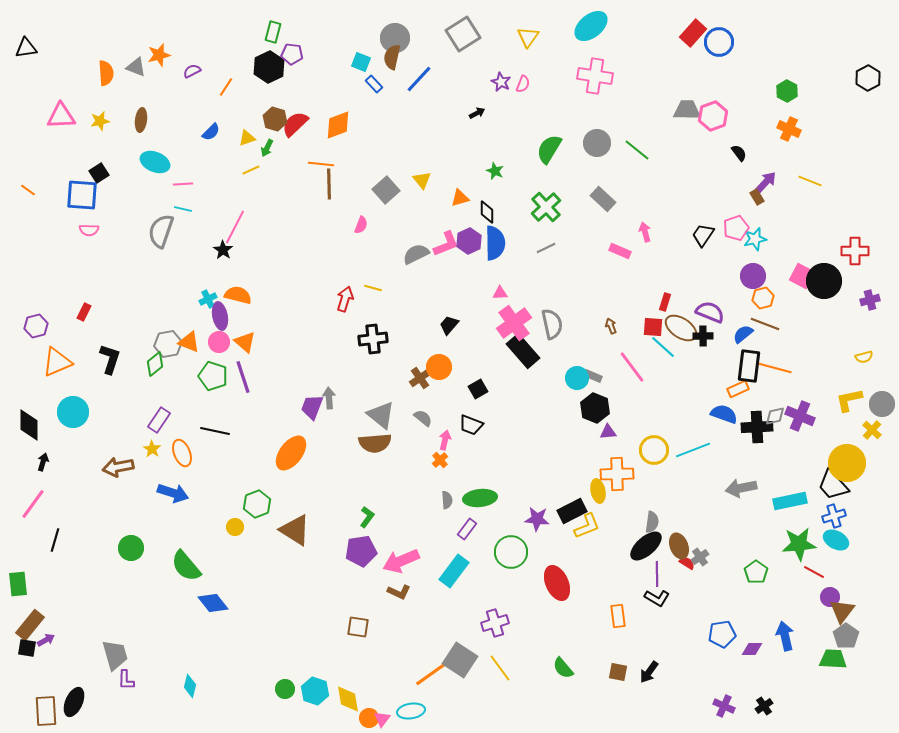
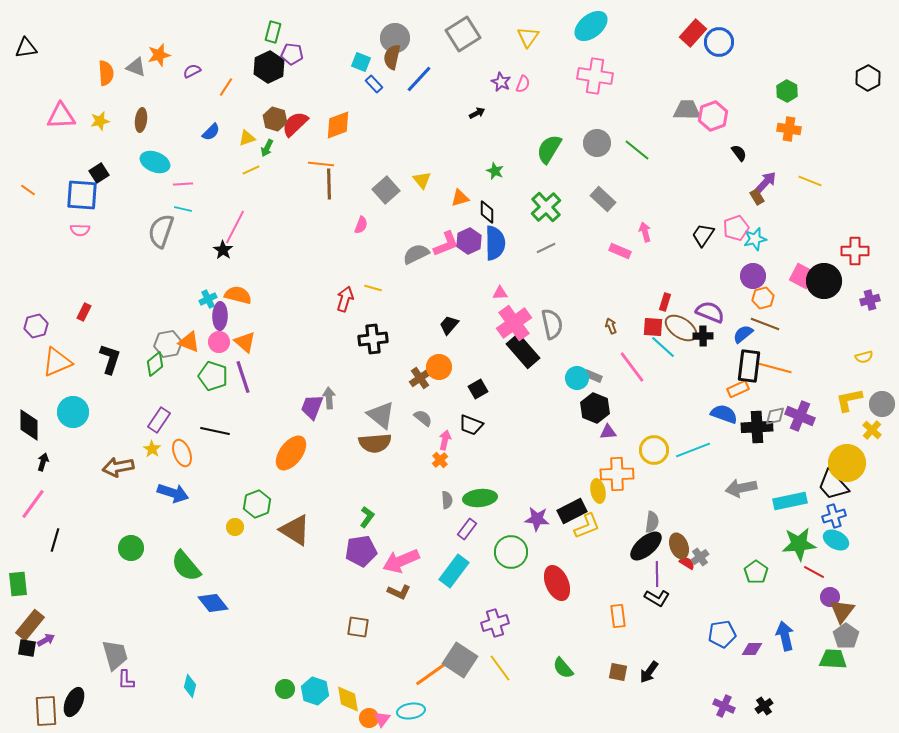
orange cross at (789, 129): rotated 15 degrees counterclockwise
pink semicircle at (89, 230): moved 9 px left
purple ellipse at (220, 316): rotated 12 degrees clockwise
